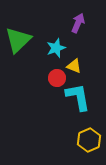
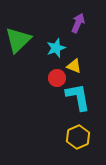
yellow hexagon: moved 11 px left, 3 px up
